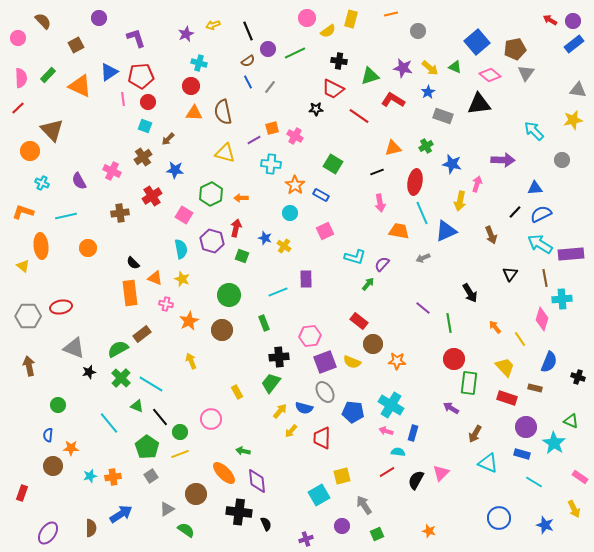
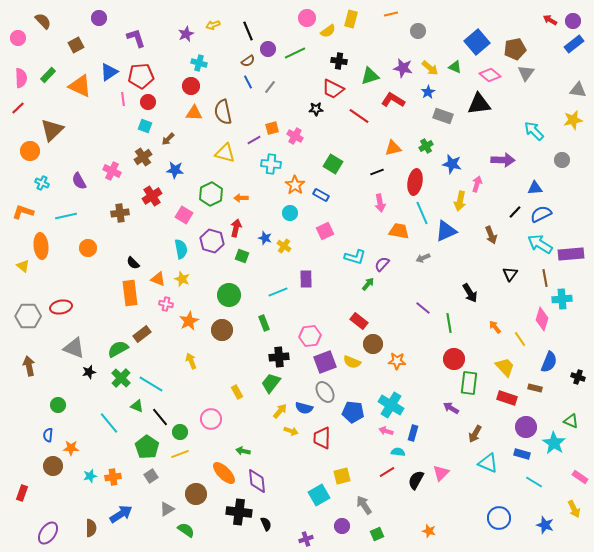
brown triangle at (52, 130): rotated 30 degrees clockwise
orange triangle at (155, 278): moved 3 px right, 1 px down
yellow arrow at (291, 431): rotated 112 degrees counterclockwise
